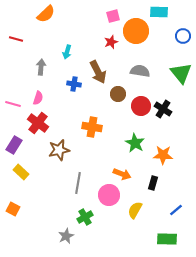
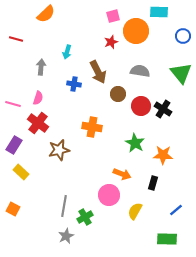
gray line: moved 14 px left, 23 px down
yellow semicircle: moved 1 px down
